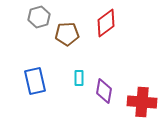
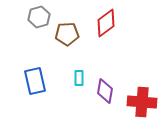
purple diamond: moved 1 px right
